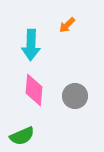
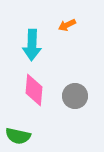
orange arrow: rotated 18 degrees clockwise
cyan arrow: moved 1 px right
green semicircle: moved 4 px left; rotated 35 degrees clockwise
